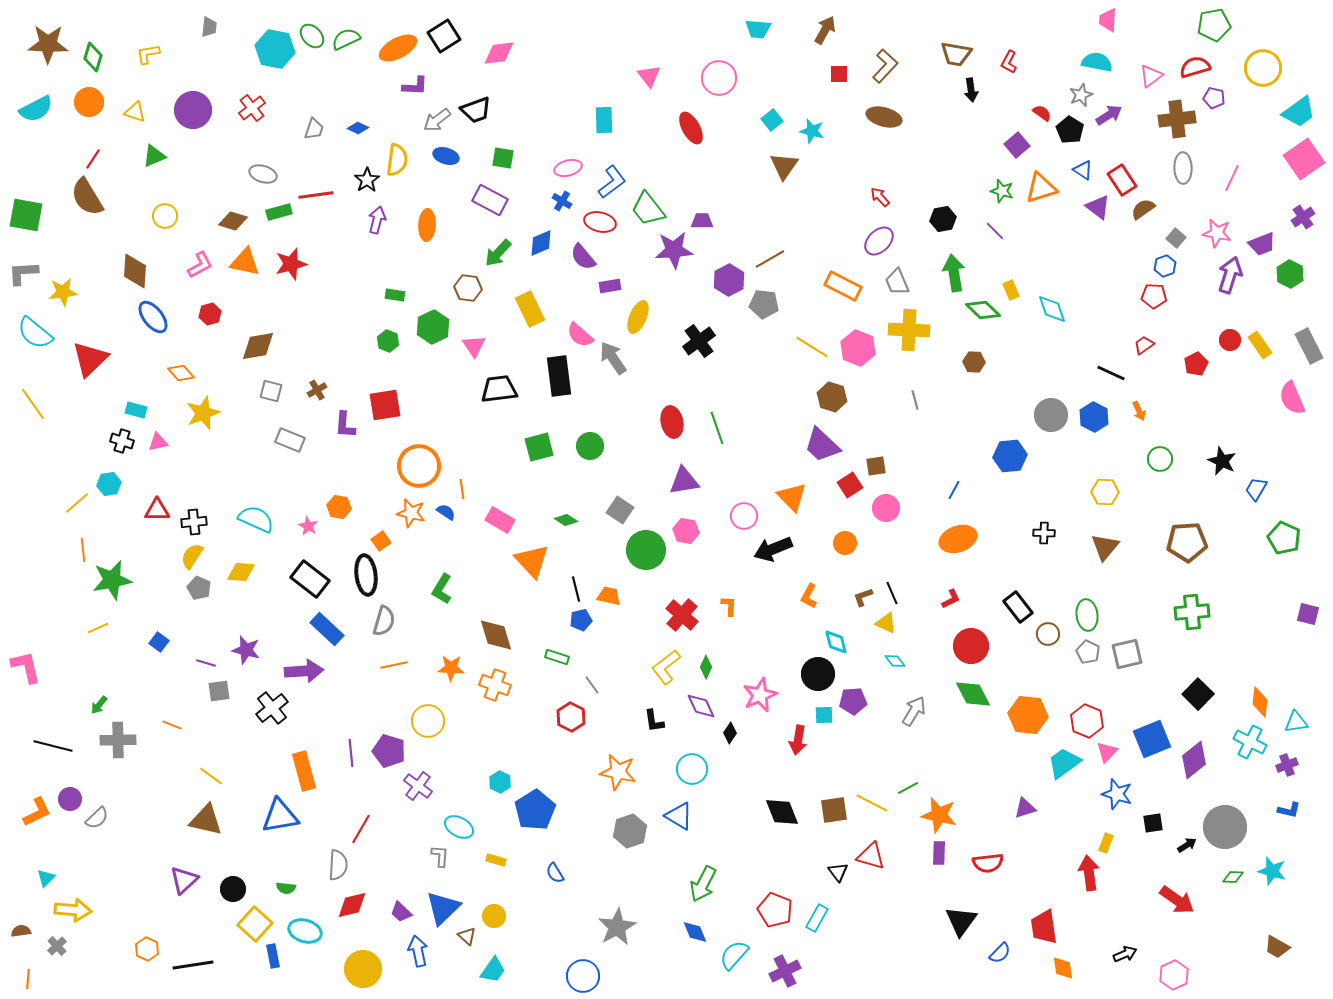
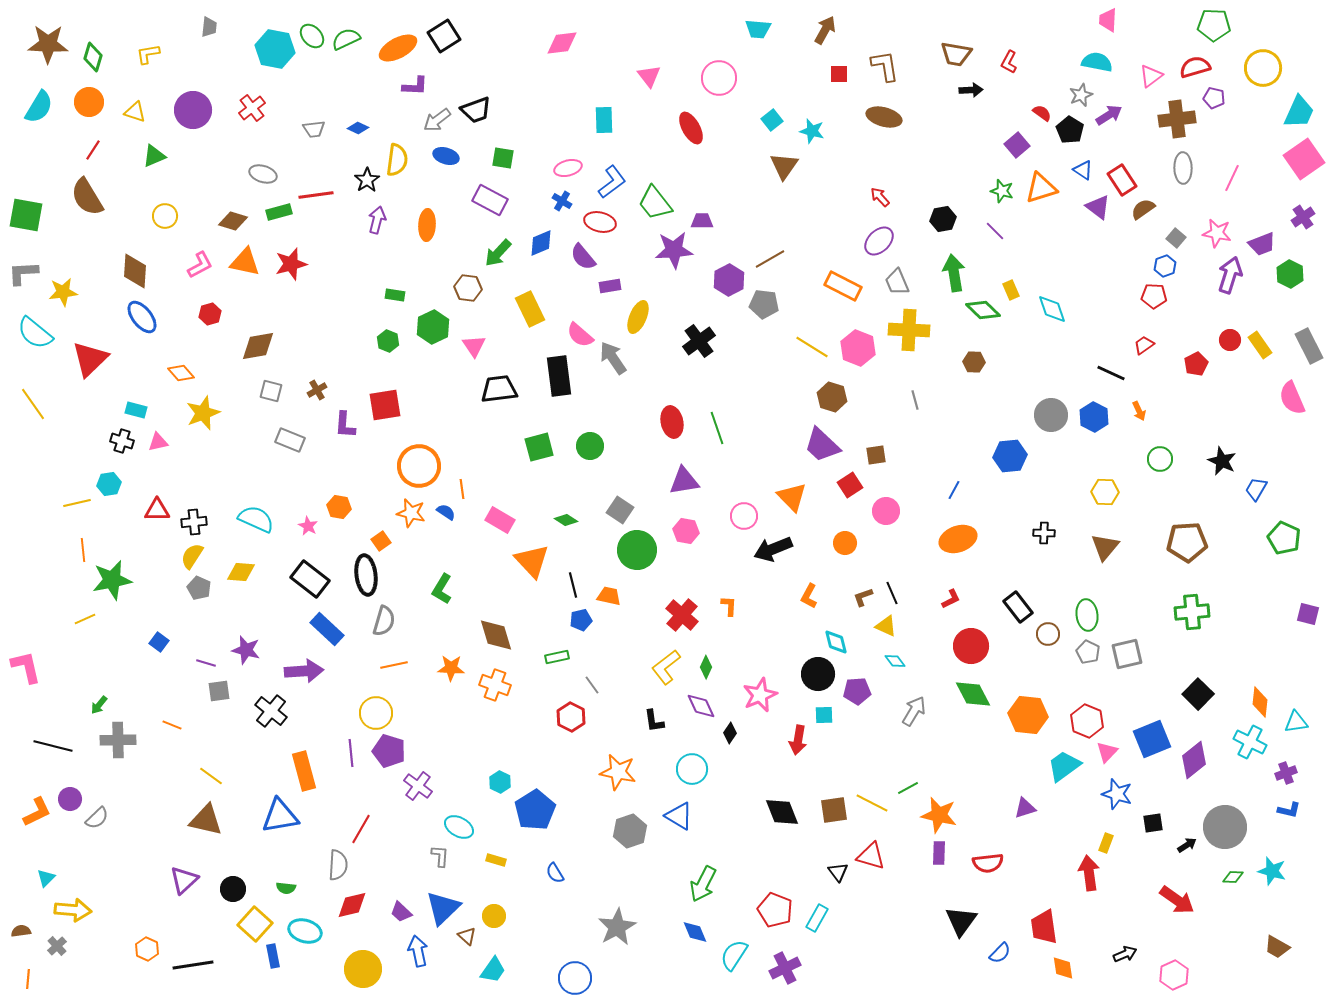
green pentagon at (1214, 25): rotated 12 degrees clockwise
pink diamond at (499, 53): moved 63 px right, 10 px up
brown L-shape at (885, 66): rotated 52 degrees counterclockwise
black arrow at (971, 90): rotated 85 degrees counterclockwise
cyan semicircle at (36, 109): moved 3 px right, 2 px up; rotated 32 degrees counterclockwise
cyan trapezoid at (1299, 112): rotated 30 degrees counterclockwise
gray trapezoid at (314, 129): rotated 65 degrees clockwise
red line at (93, 159): moved 9 px up
green trapezoid at (648, 209): moved 7 px right, 6 px up
blue ellipse at (153, 317): moved 11 px left
brown square at (876, 466): moved 11 px up
yellow line at (77, 503): rotated 28 degrees clockwise
pink circle at (886, 508): moved 3 px down
green circle at (646, 550): moved 9 px left
black line at (576, 589): moved 3 px left, 4 px up
yellow triangle at (886, 623): moved 3 px down
yellow line at (98, 628): moved 13 px left, 9 px up
green rectangle at (557, 657): rotated 30 degrees counterclockwise
purple pentagon at (853, 701): moved 4 px right, 10 px up
black cross at (272, 708): moved 1 px left, 3 px down; rotated 12 degrees counterclockwise
yellow circle at (428, 721): moved 52 px left, 8 px up
cyan trapezoid at (1064, 763): moved 3 px down
purple cross at (1287, 765): moved 1 px left, 8 px down
cyan semicircle at (734, 955): rotated 8 degrees counterclockwise
purple cross at (785, 971): moved 3 px up
blue circle at (583, 976): moved 8 px left, 2 px down
